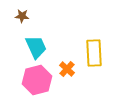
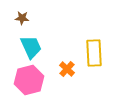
brown star: moved 2 px down
cyan trapezoid: moved 5 px left
pink hexagon: moved 8 px left
